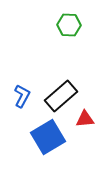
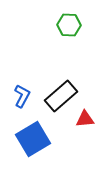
blue square: moved 15 px left, 2 px down
